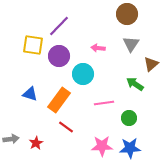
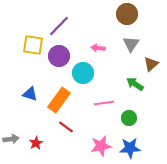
cyan circle: moved 1 px up
pink star: moved 1 px left; rotated 10 degrees counterclockwise
